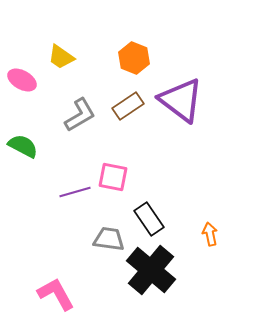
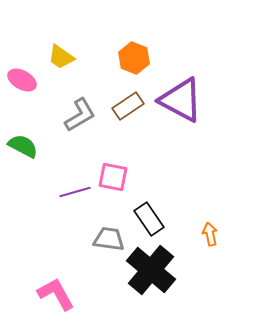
purple triangle: rotated 9 degrees counterclockwise
